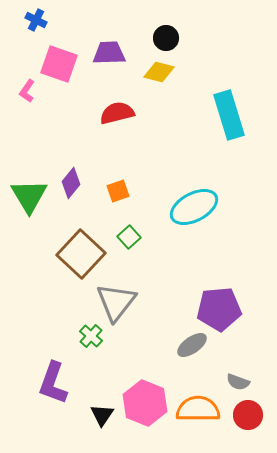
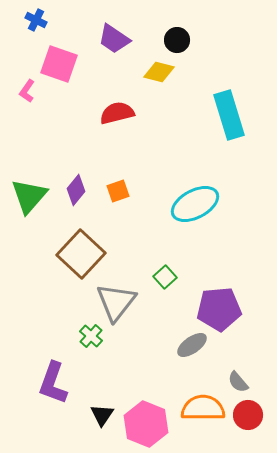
black circle: moved 11 px right, 2 px down
purple trapezoid: moved 5 px right, 14 px up; rotated 144 degrees counterclockwise
purple diamond: moved 5 px right, 7 px down
green triangle: rotated 12 degrees clockwise
cyan ellipse: moved 1 px right, 3 px up
green square: moved 36 px right, 40 px down
gray semicircle: rotated 30 degrees clockwise
pink hexagon: moved 1 px right, 21 px down
orange semicircle: moved 5 px right, 1 px up
